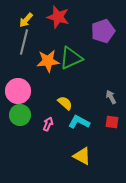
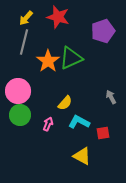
yellow arrow: moved 2 px up
orange star: rotated 30 degrees counterclockwise
yellow semicircle: rotated 91 degrees clockwise
red square: moved 9 px left, 11 px down; rotated 16 degrees counterclockwise
